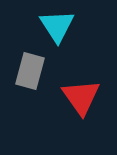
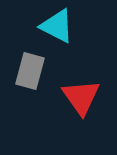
cyan triangle: rotated 30 degrees counterclockwise
